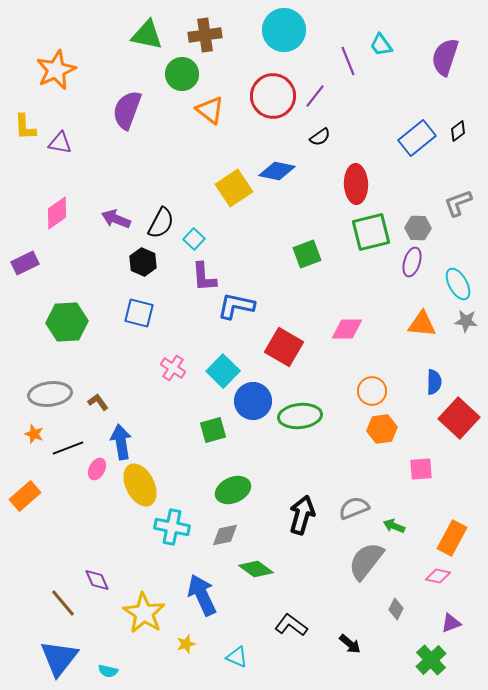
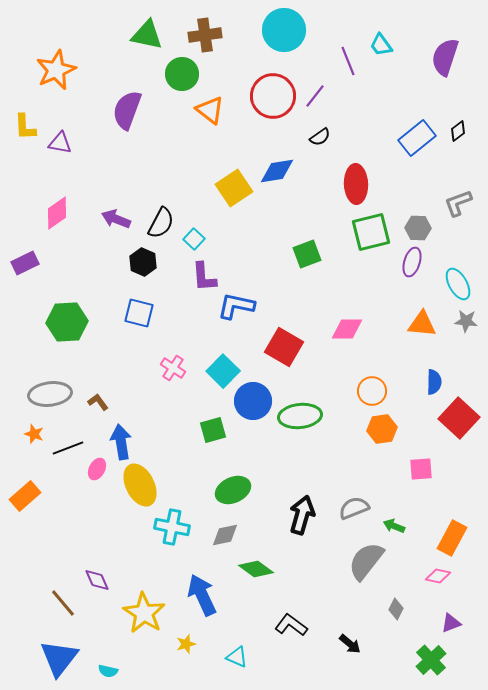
blue diamond at (277, 171): rotated 21 degrees counterclockwise
